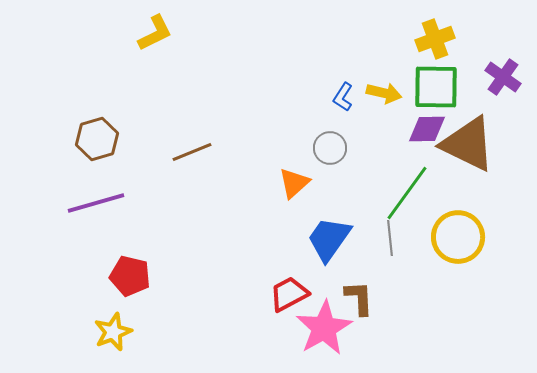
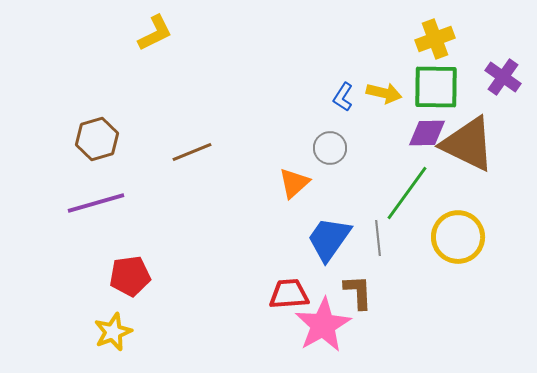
purple diamond: moved 4 px down
gray line: moved 12 px left
red pentagon: rotated 21 degrees counterclockwise
red trapezoid: rotated 24 degrees clockwise
brown L-shape: moved 1 px left, 6 px up
pink star: moved 1 px left, 3 px up
